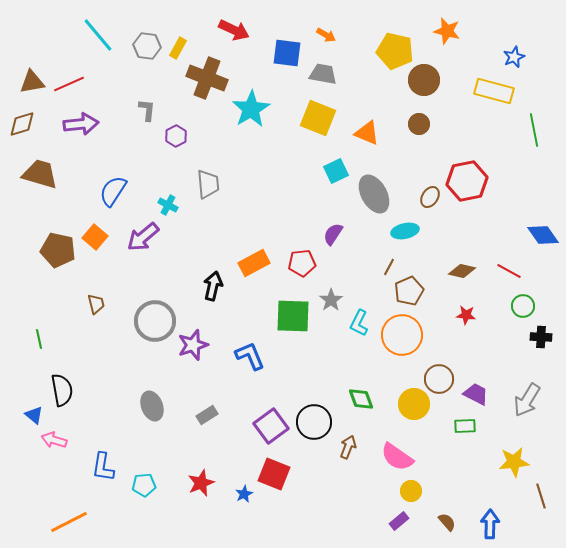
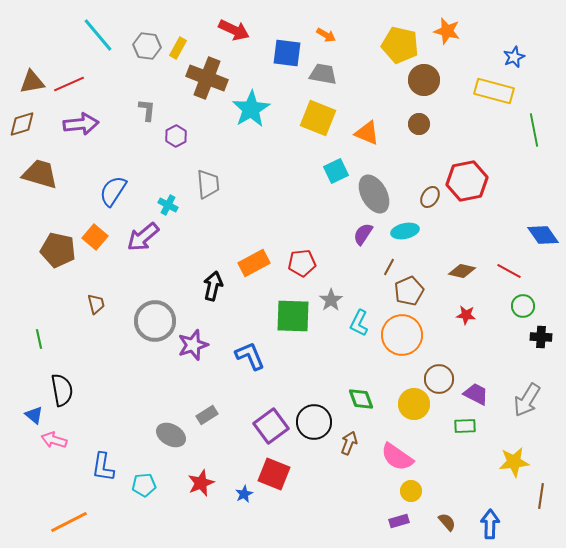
yellow pentagon at (395, 51): moved 5 px right, 6 px up
purple semicircle at (333, 234): moved 30 px right
gray ellipse at (152, 406): moved 19 px right, 29 px down; rotated 40 degrees counterclockwise
brown arrow at (348, 447): moved 1 px right, 4 px up
brown line at (541, 496): rotated 25 degrees clockwise
purple rectangle at (399, 521): rotated 24 degrees clockwise
